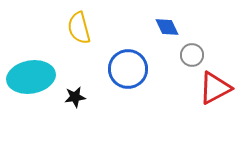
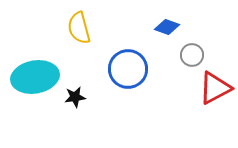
blue diamond: rotated 45 degrees counterclockwise
cyan ellipse: moved 4 px right
